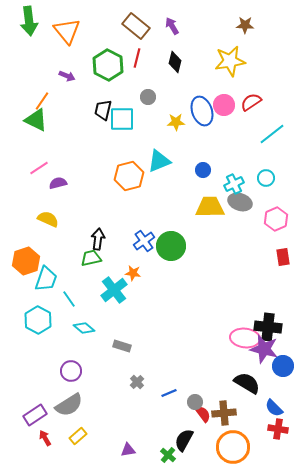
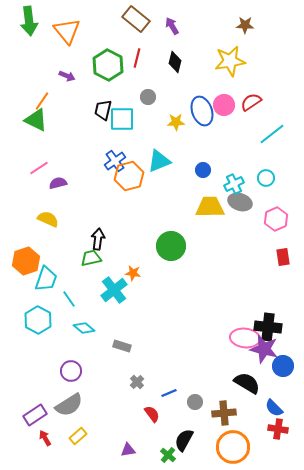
brown rectangle at (136, 26): moved 7 px up
blue cross at (144, 241): moved 29 px left, 80 px up
red semicircle at (203, 414): moved 51 px left
